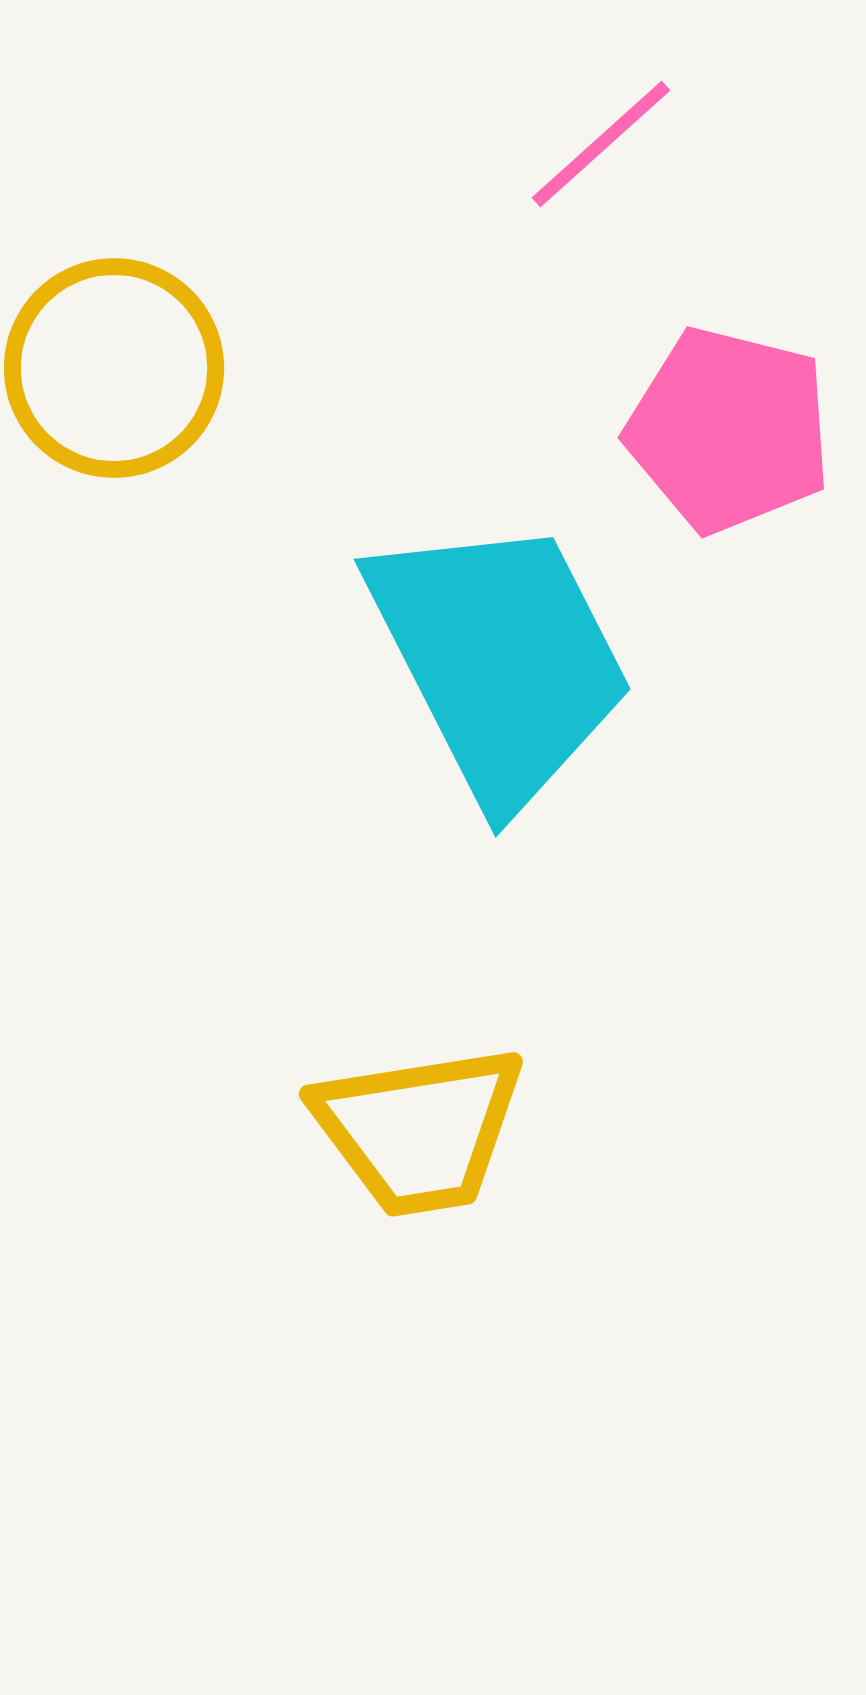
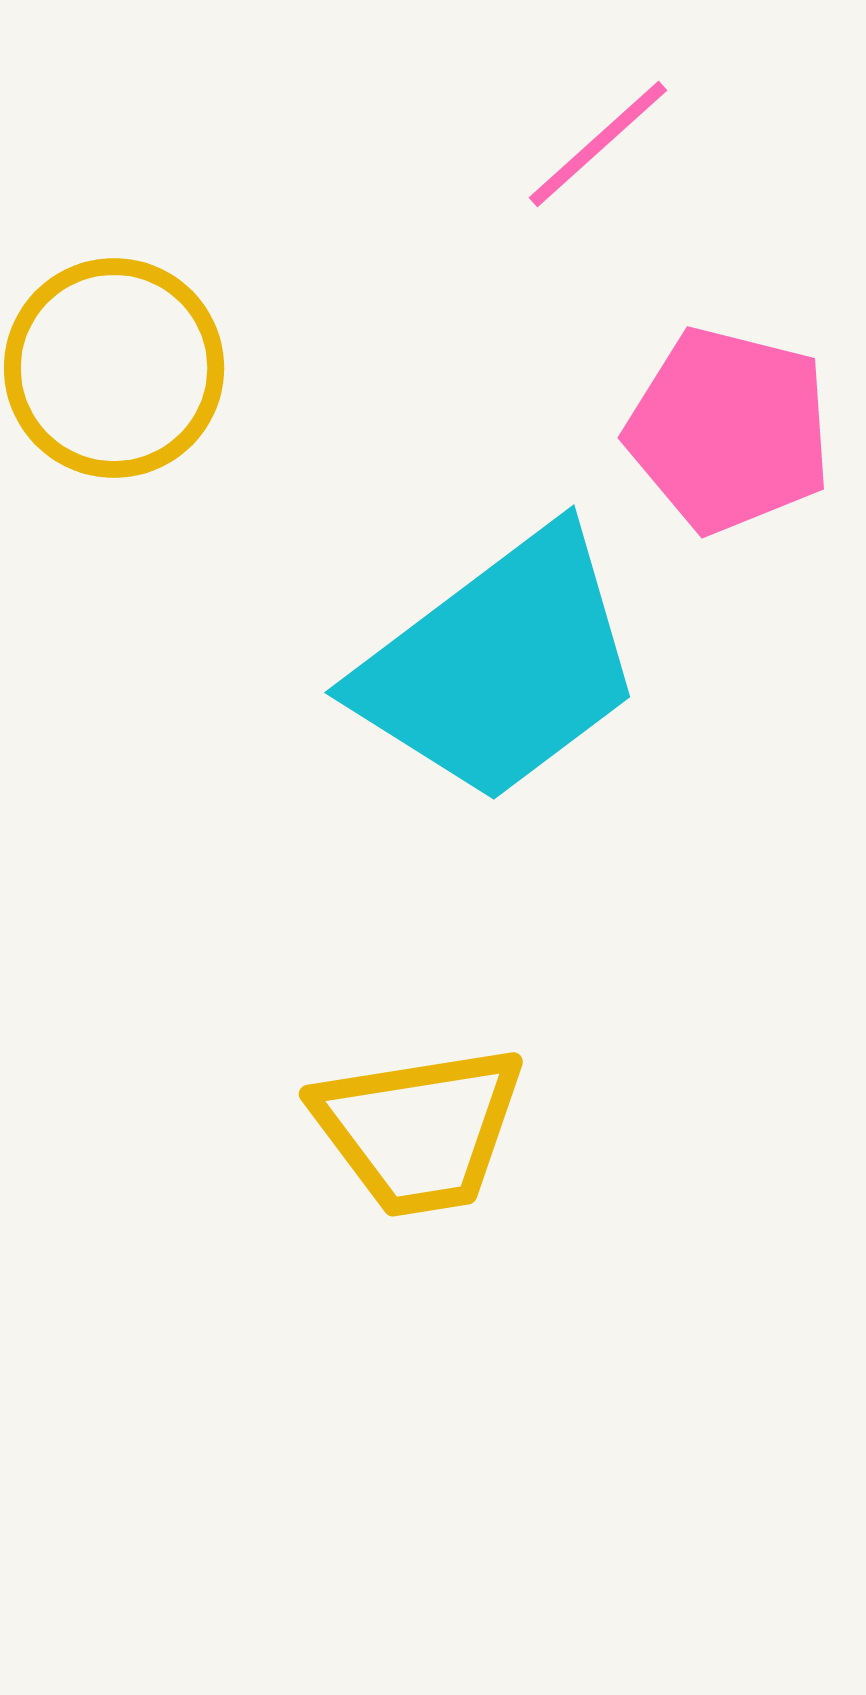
pink line: moved 3 px left
cyan trapezoid: moved 6 px down; rotated 80 degrees clockwise
